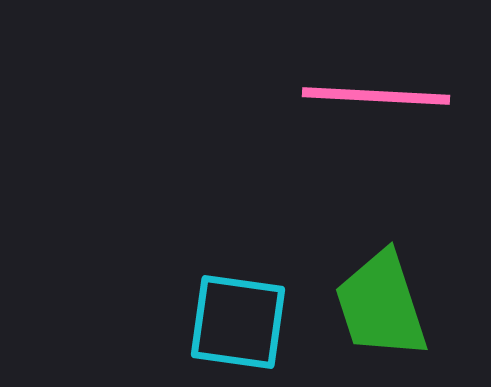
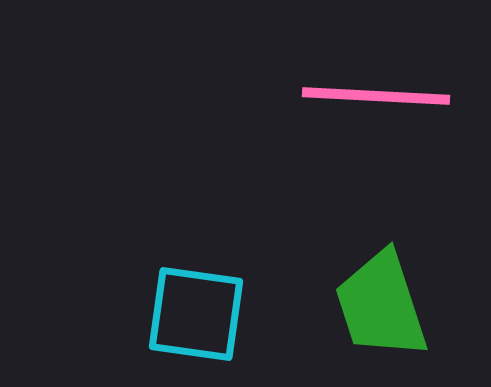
cyan square: moved 42 px left, 8 px up
